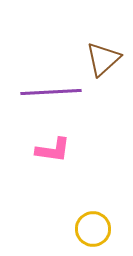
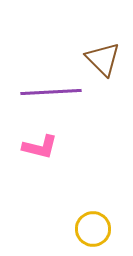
brown triangle: rotated 33 degrees counterclockwise
pink L-shape: moved 13 px left, 3 px up; rotated 6 degrees clockwise
